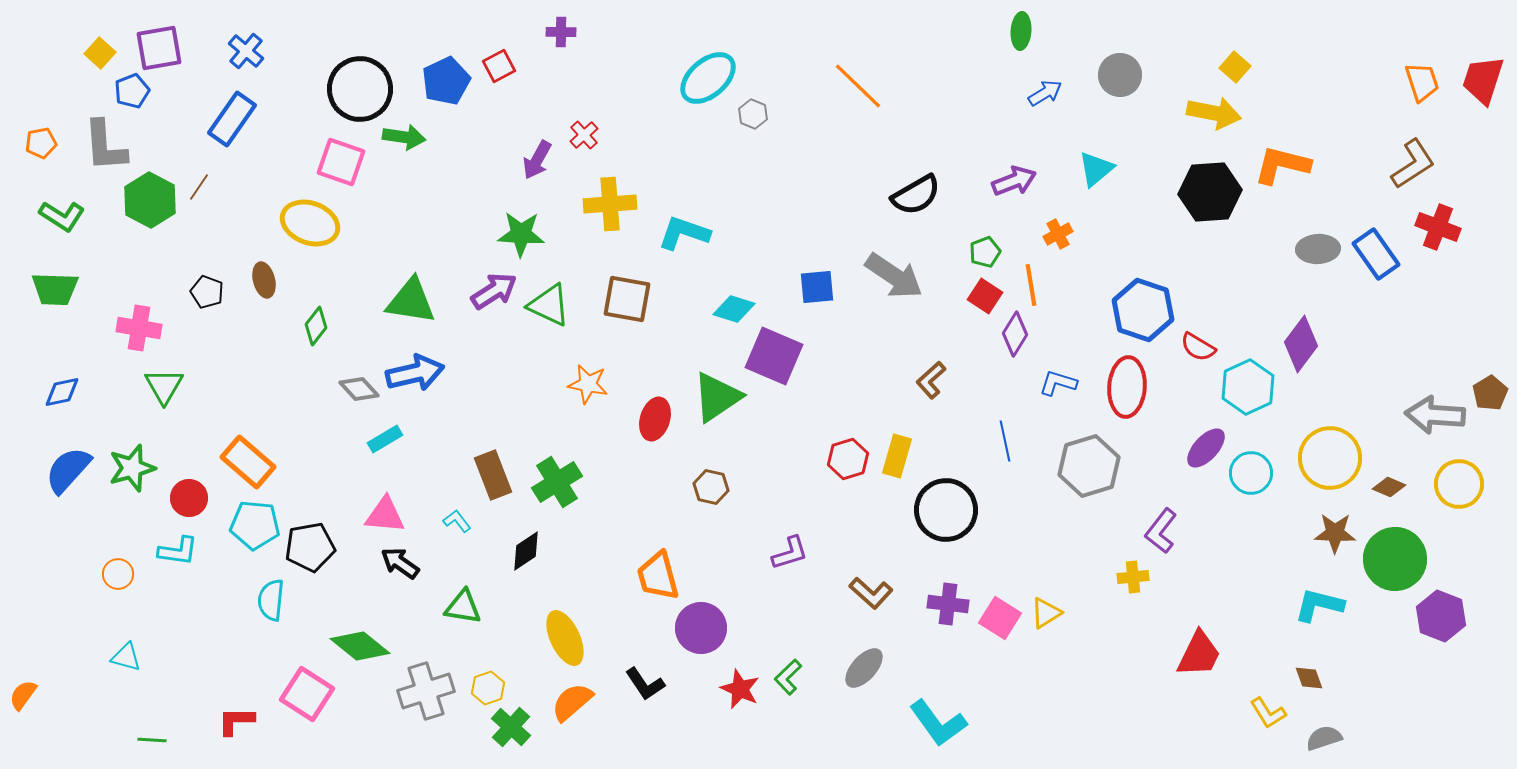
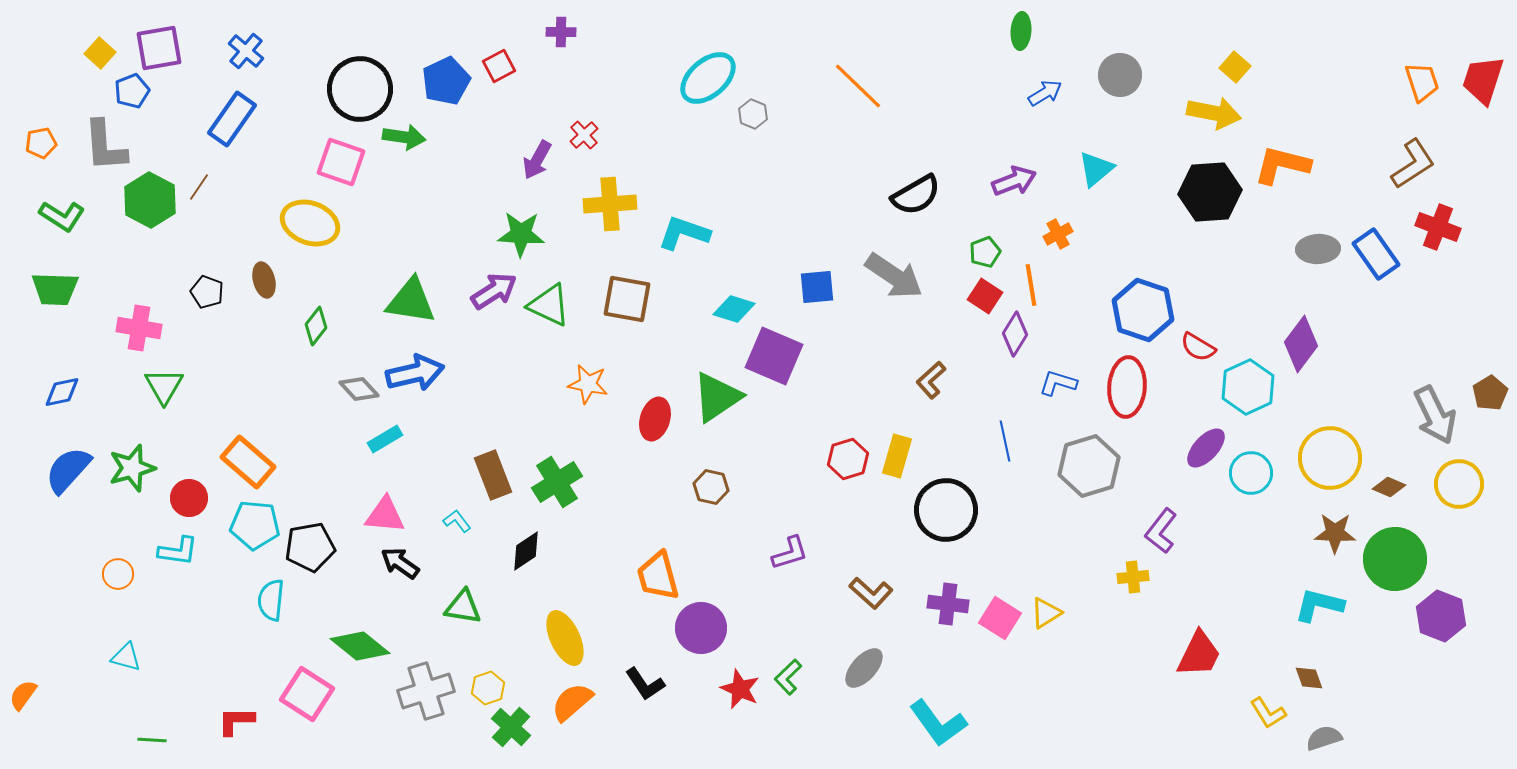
gray arrow at (1435, 415): rotated 120 degrees counterclockwise
